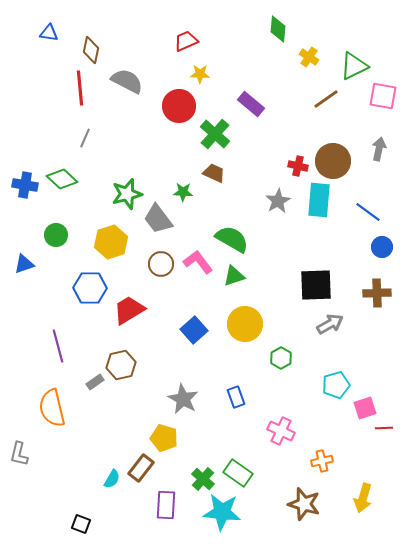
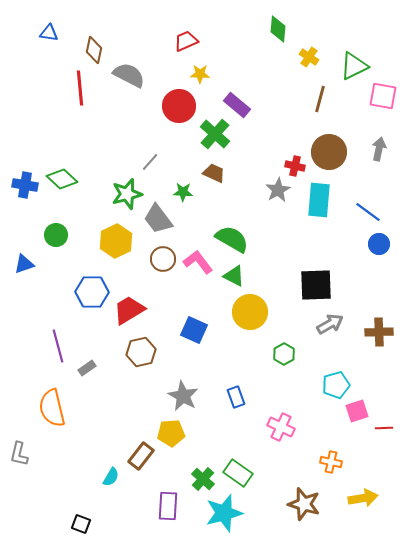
brown diamond at (91, 50): moved 3 px right
gray semicircle at (127, 81): moved 2 px right, 6 px up
brown line at (326, 99): moved 6 px left; rotated 40 degrees counterclockwise
purple rectangle at (251, 104): moved 14 px left, 1 px down
gray line at (85, 138): moved 65 px right, 24 px down; rotated 18 degrees clockwise
brown circle at (333, 161): moved 4 px left, 9 px up
red cross at (298, 166): moved 3 px left
gray star at (278, 201): moved 11 px up
yellow hexagon at (111, 242): moved 5 px right, 1 px up; rotated 8 degrees counterclockwise
blue circle at (382, 247): moved 3 px left, 3 px up
brown circle at (161, 264): moved 2 px right, 5 px up
green triangle at (234, 276): rotated 45 degrees clockwise
blue hexagon at (90, 288): moved 2 px right, 4 px down
brown cross at (377, 293): moved 2 px right, 39 px down
yellow circle at (245, 324): moved 5 px right, 12 px up
blue square at (194, 330): rotated 24 degrees counterclockwise
green hexagon at (281, 358): moved 3 px right, 4 px up
brown hexagon at (121, 365): moved 20 px right, 13 px up
gray rectangle at (95, 382): moved 8 px left, 14 px up
gray star at (183, 399): moved 3 px up
pink square at (365, 408): moved 8 px left, 3 px down
pink cross at (281, 431): moved 4 px up
yellow pentagon at (164, 438): moved 7 px right, 5 px up; rotated 20 degrees counterclockwise
orange cross at (322, 461): moved 9 px right, 1 px down; rotated 25 degrees clockwise
brown rectangle at (141, 468): moved 12 px up
cyan semicircle at (112, 479): moved 1 px left, 2 px up
yellow arrow at (363, 498): rotated 116 degrees counterclockwise
purple rectangle at (166, 505): moved 2 px right, 1 px down
cyan star at (222, 512): moved 2 px right, 1 px down; rotated 21 degrees counterclockwise
